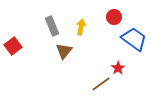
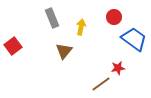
gray rectangle: moved 8 px up
red star: rotated 24 degrees clockwise
